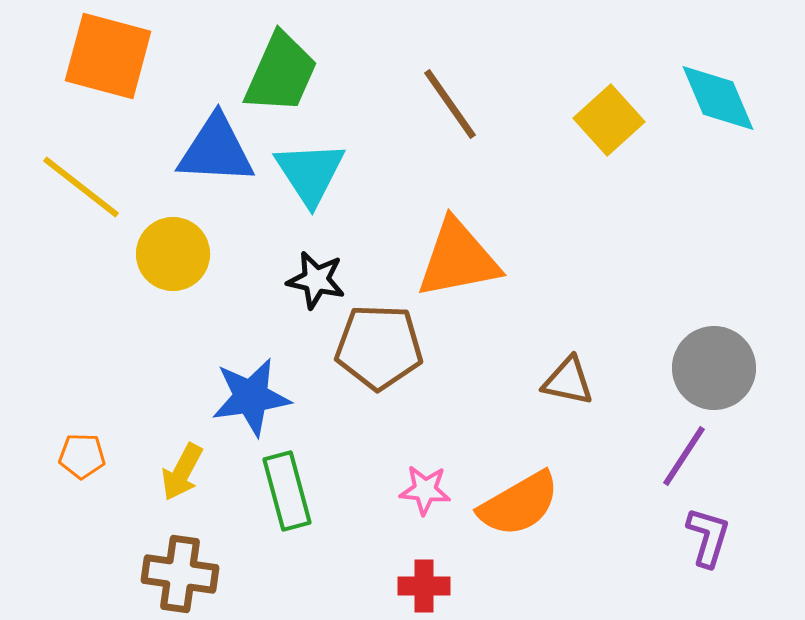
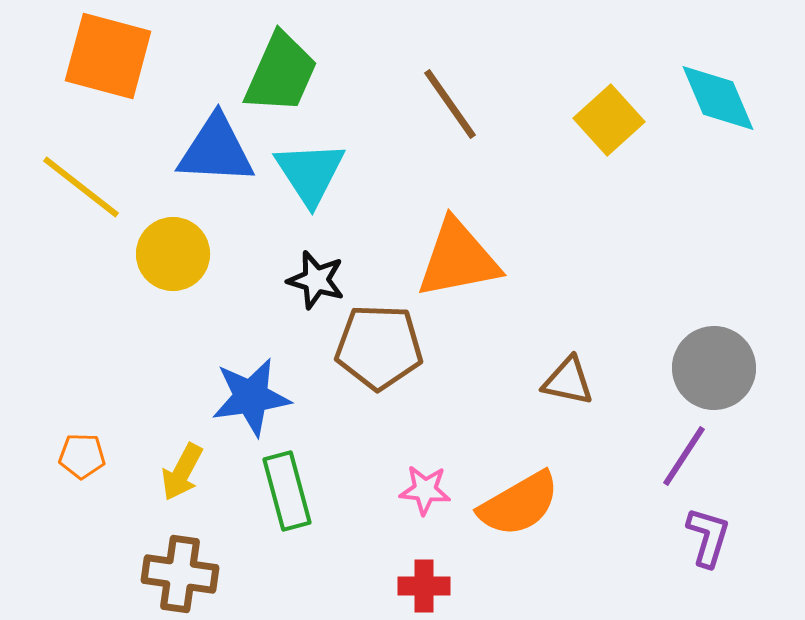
black star: rotated 4 degrees clockwise
